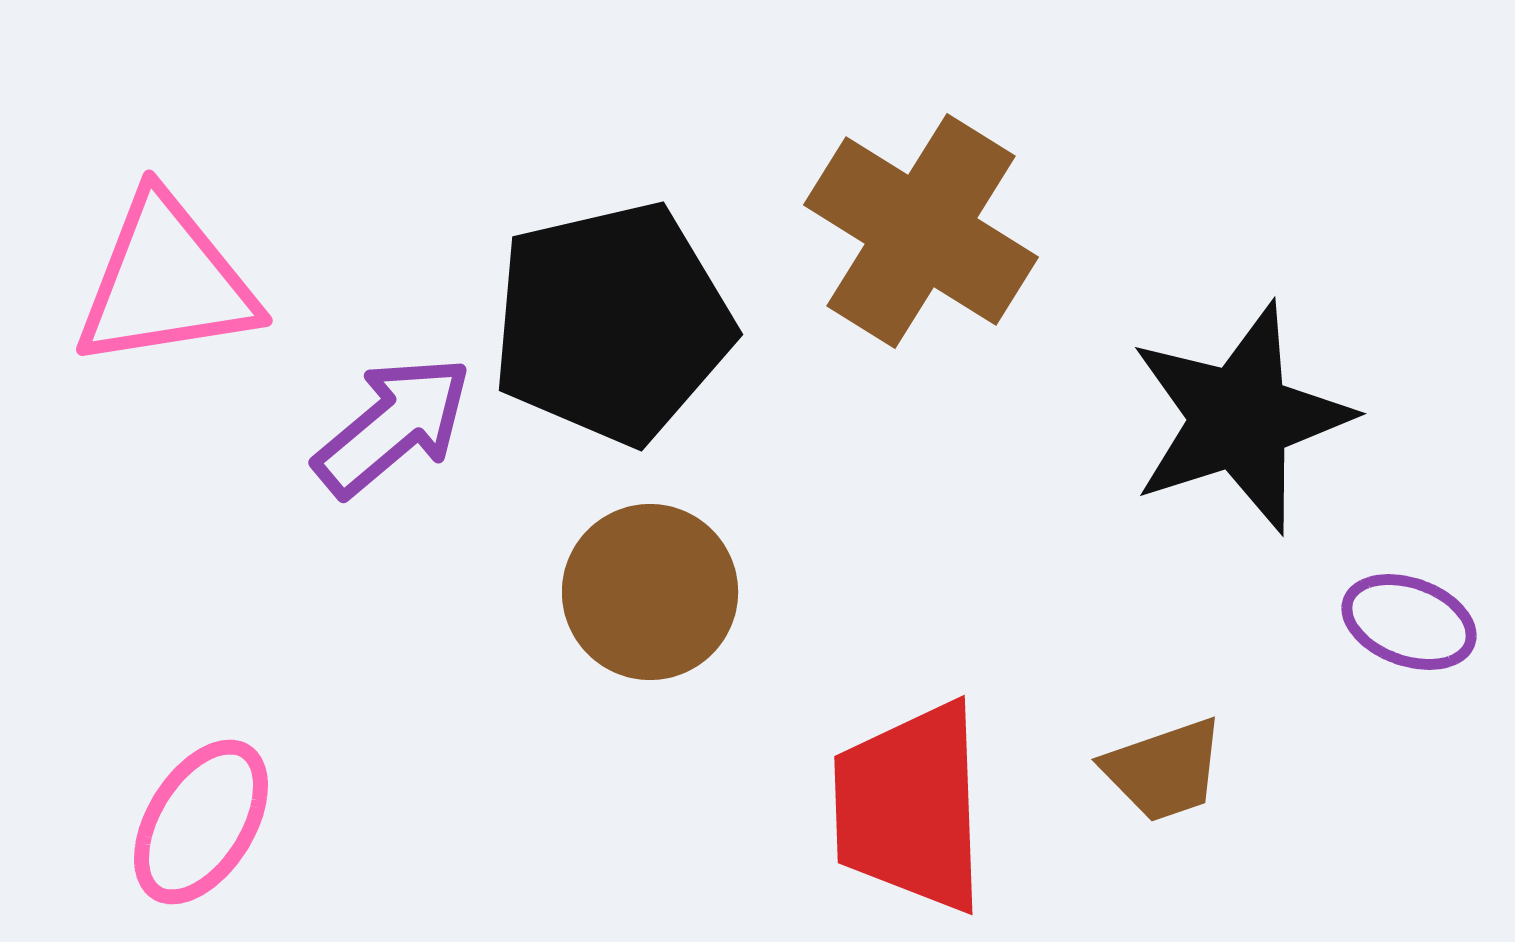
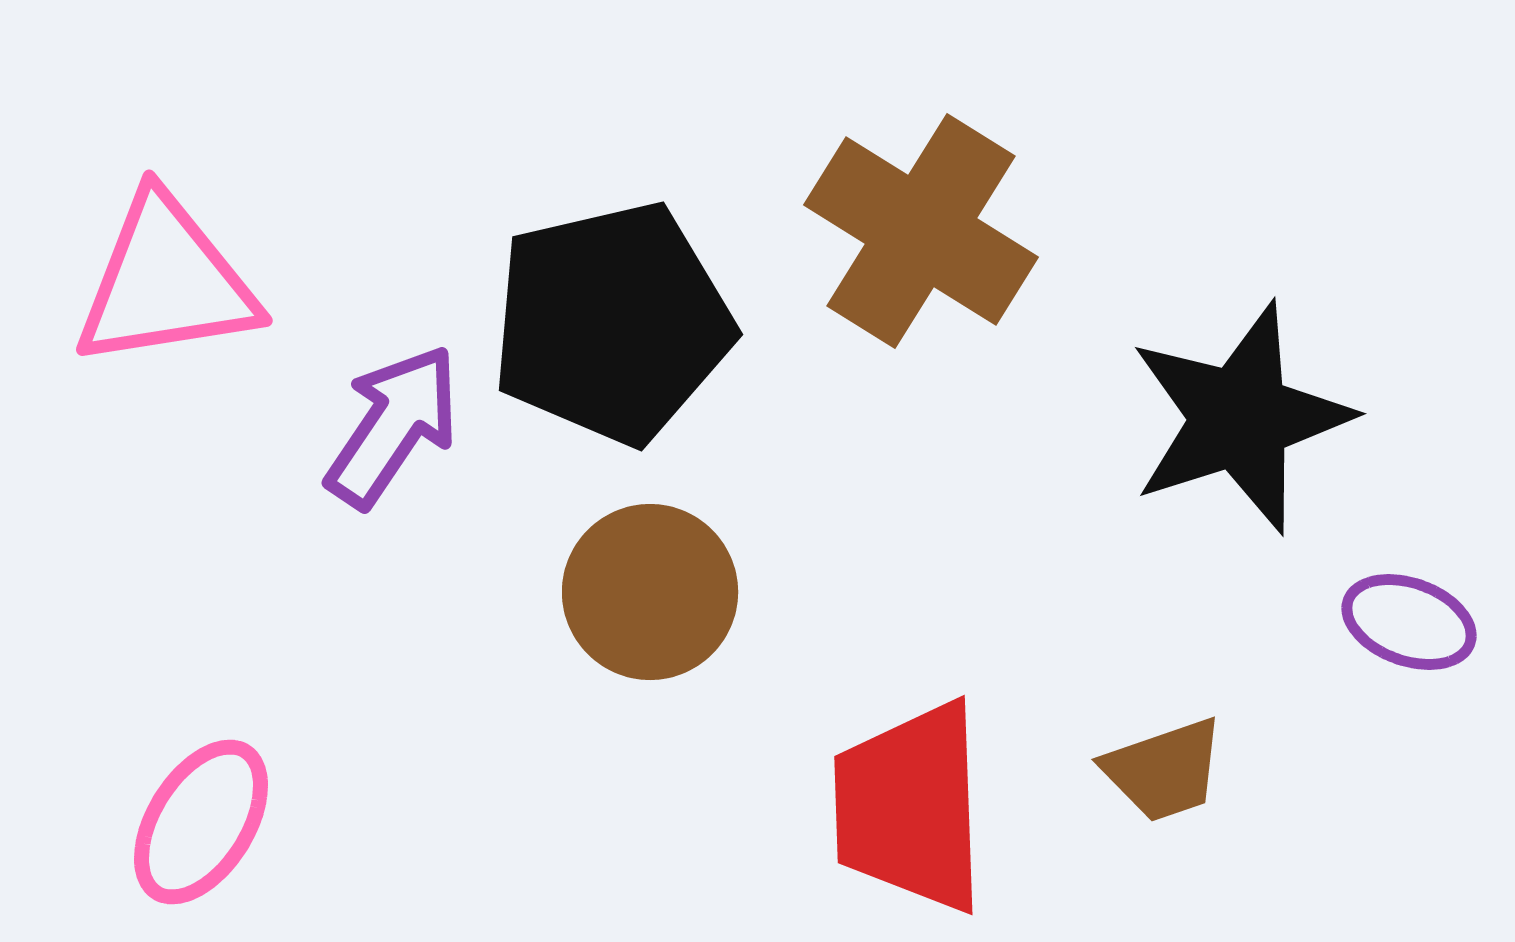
purple arrow: rotated 16 degrees counterclockwise
